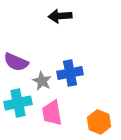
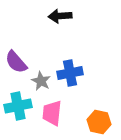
purple semicircle: rotated 25 degrees clockwise
gray star: moved 1 px left
cyan cross: moved 3 px down
pink trapezoid: rotated 16 degrees clockwise
orange hexagon: rotated 10 degrees counterclockwise
